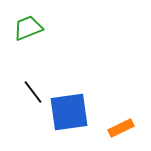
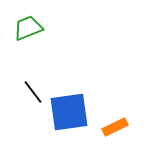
orange rectangle: moved 6 px left, 1 px up
